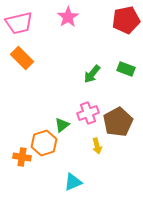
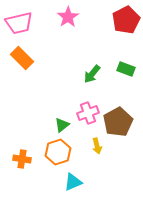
red pentagon: rotated 16 degrees counterclockwise
orange hexagon: moved 14 px right, 9 px down
orange cross: moved 2 px down
